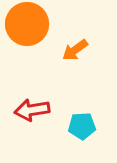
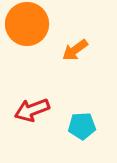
red arrow: rotated 12 degrees counterclockwise
